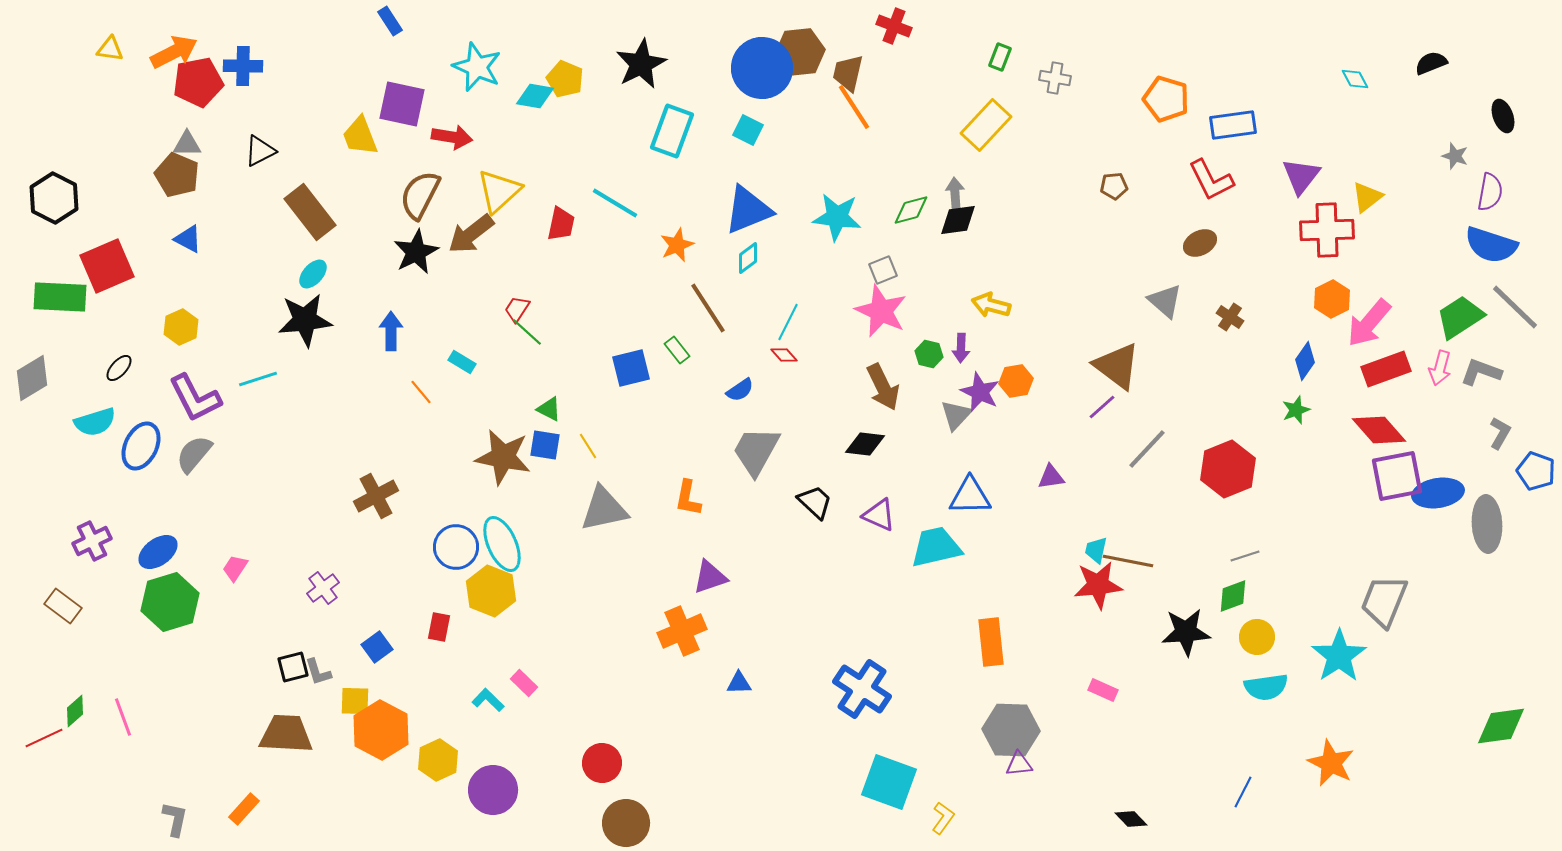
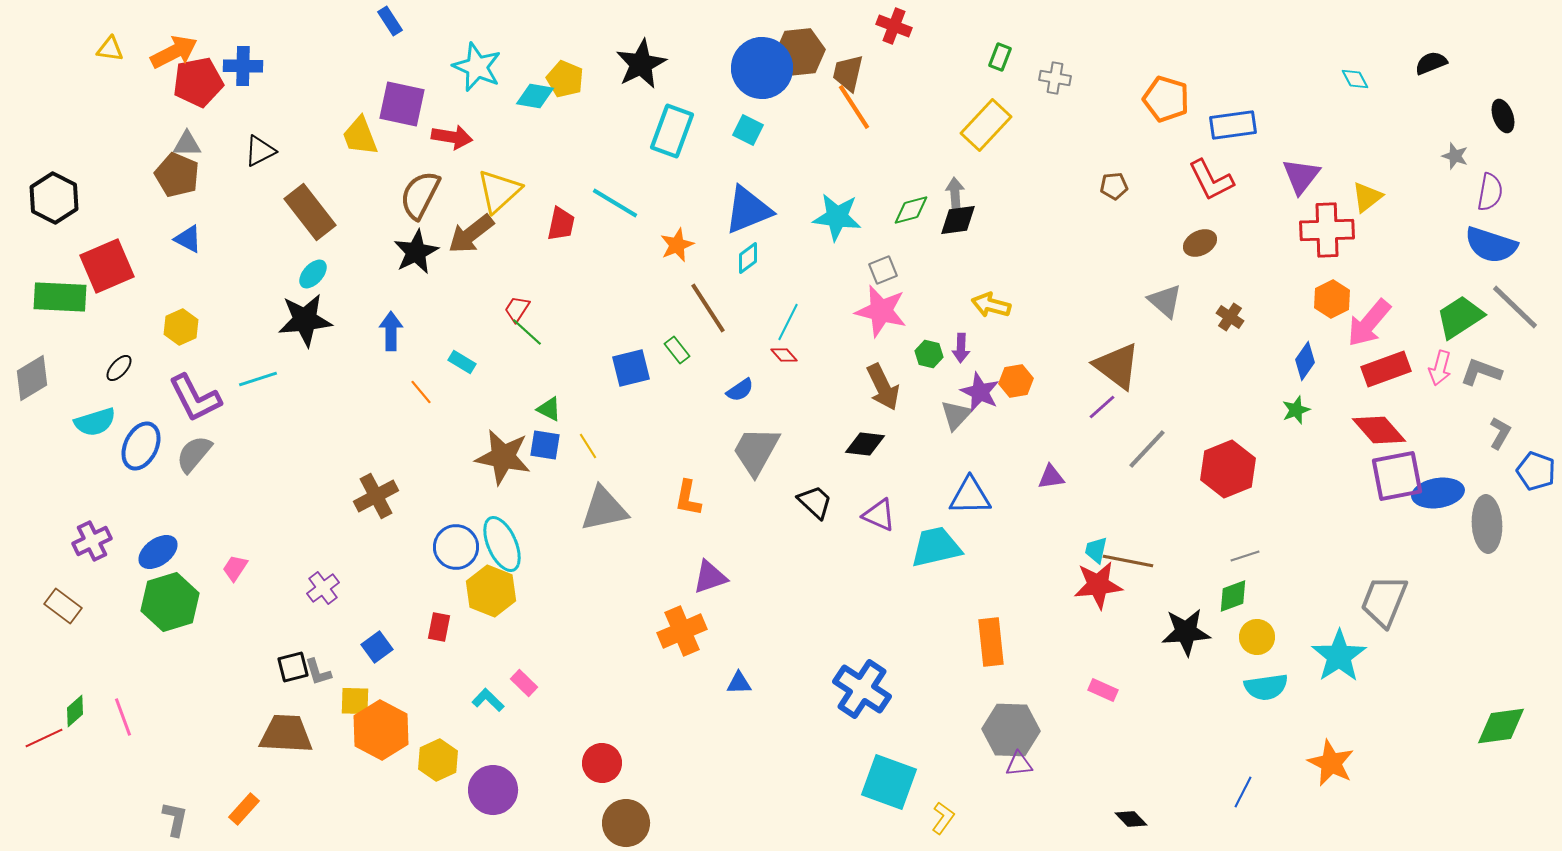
pink star at (881, 311): rotated 10 degrees counterclockwise
